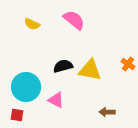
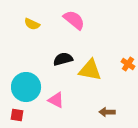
black semicircle: moved 7 px up
